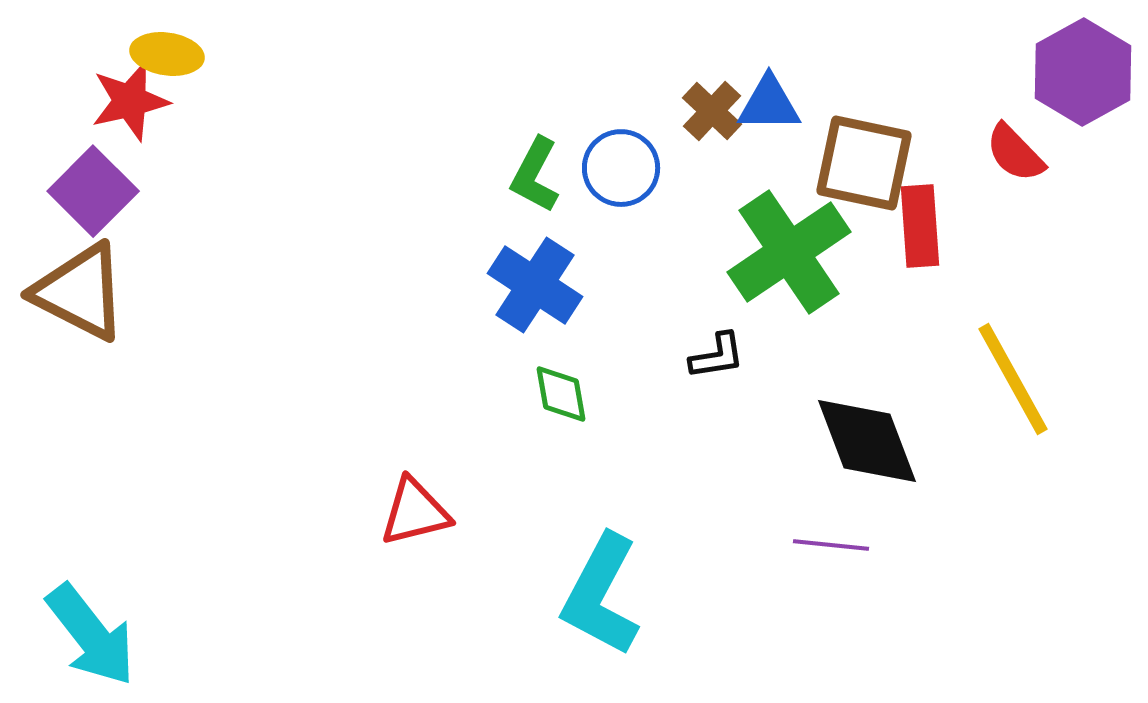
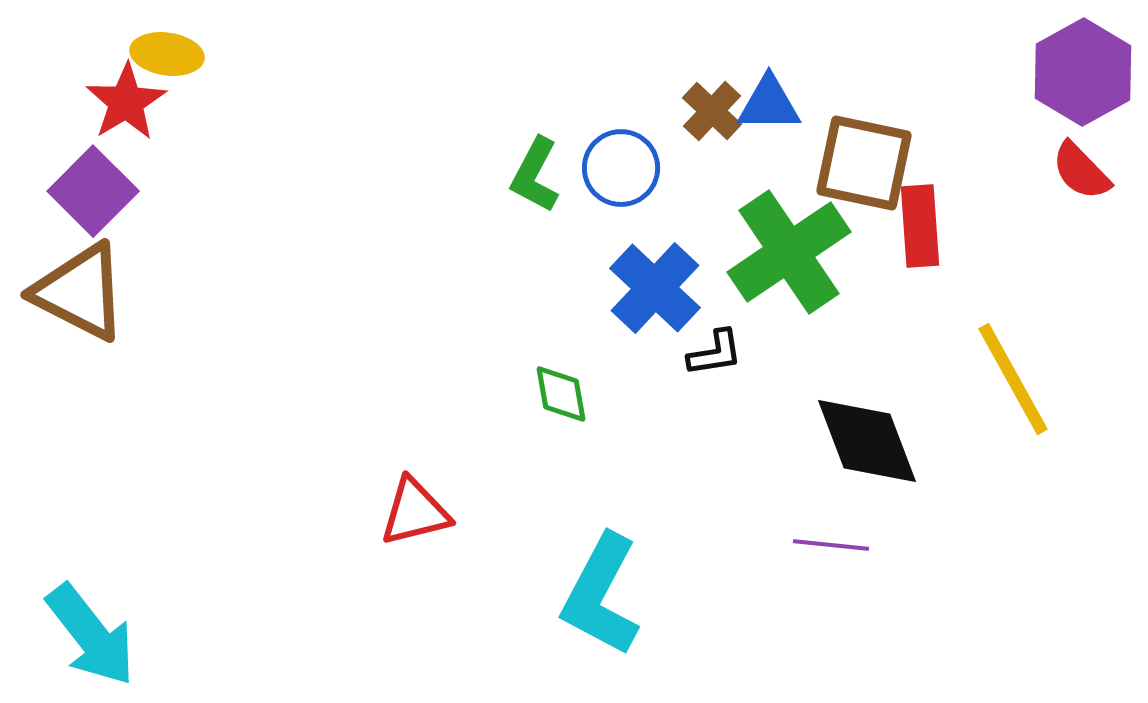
red star: moved 4 px left, 1 px down; rotated 18 degrees counterclockwise
red semicircle: moved 66 px right, 18 px down
blue cross: moved 120 px right, 3 px down; rotated 10 degrees clockwise
black L-shape: moved 2 px left, 3 px up
